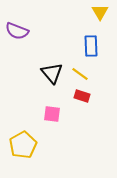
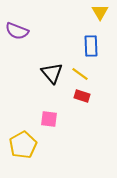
pink square: moved 3 px left, 5 px down
